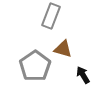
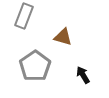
gray rectangle: moved 27 px left
brown triangle: moved 12 px up
